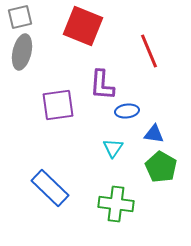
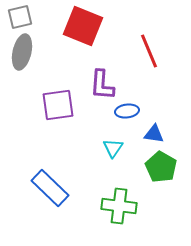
green cross: moved 3 px right, 2 px down
